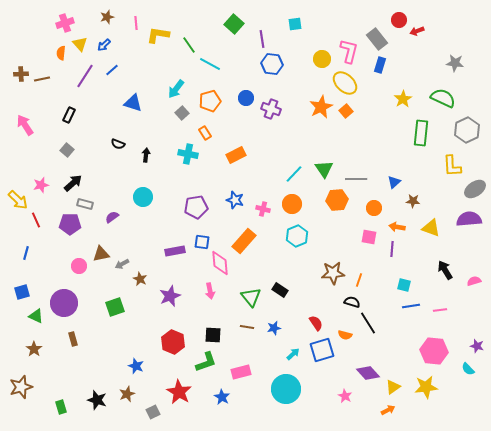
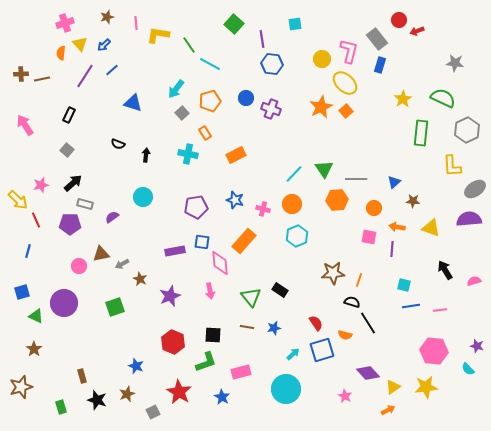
blue line at (26, 253): moved 2 px right, 2 px up
brown rectangle at (73, 339): moved 9 px right, 37 px down
